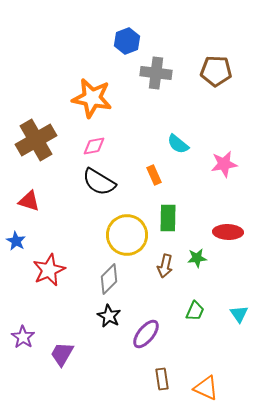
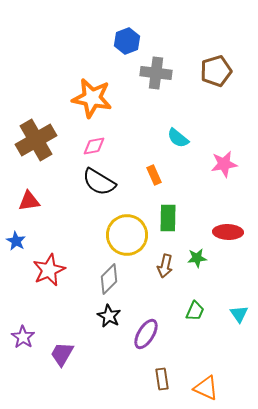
brown pentagon: rotated 20 degrees counterclockwise
cyan semicircle: moved 6 px up
red triangle: rotated 25 degrees counterclockwise
purple ellipse: rotated 8 degrees counterclockwise
